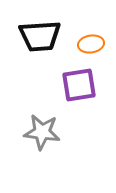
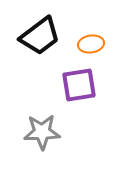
black trapezoid: rotated 33 degrees counterclockwise
gray star: rotated 9 degrees counterclockwise
